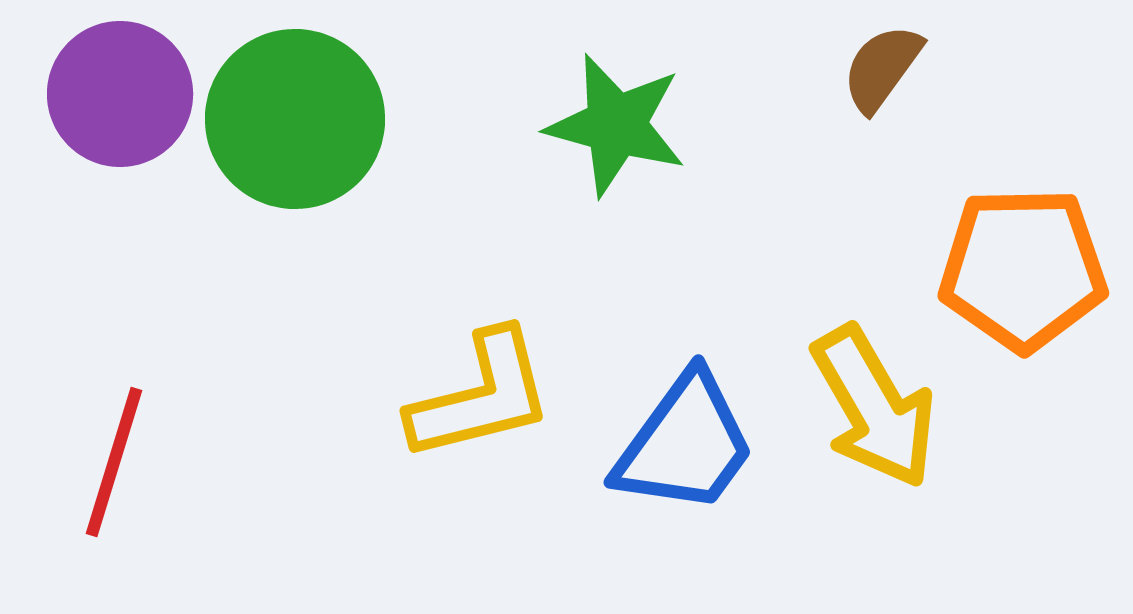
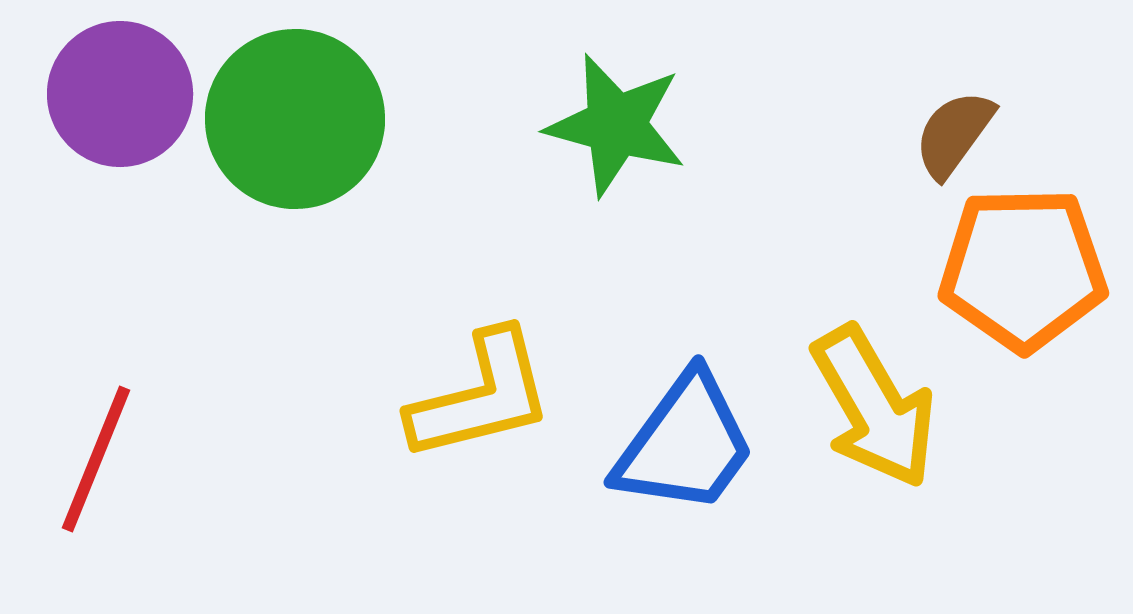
brown semicircle: moved 72 px right, 66 px down
red line: moved 18 px left, 3 px up; rotated 5 degrees clockwise
